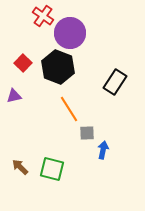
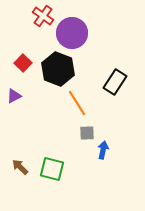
purple circle: moved 2 px right
black hexagon: moved 2 px down
purple triangle: rotated 14 degrees counterclockwise
orange line: moved 8 px right, 6 px up
